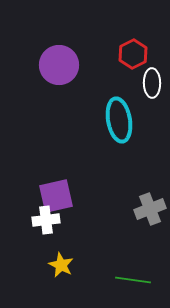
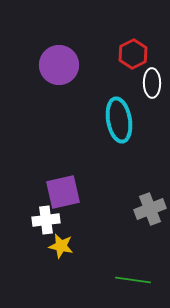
purple square: moved 7 px right, 4 px up
yellow star: moved 19 px up; rotated 15 degrees counterclockwise
